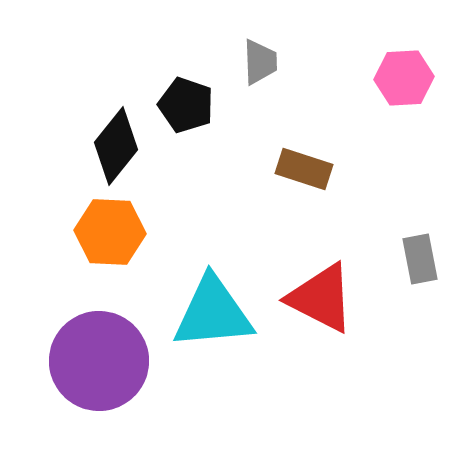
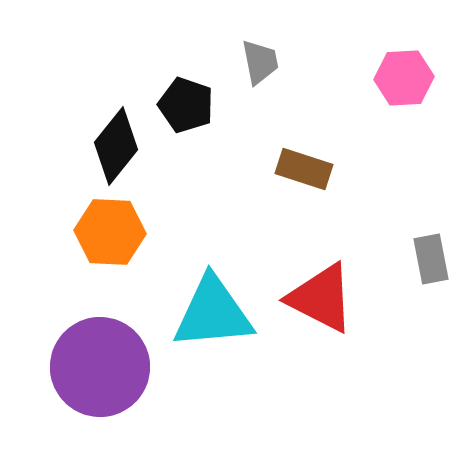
gray trapezoid: rotated 9 degrees counterclockwise
gray rectangle: moved 11 px right
purple circle: moved 1 px right, 6 px down
